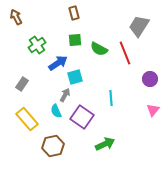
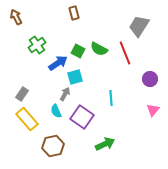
green square: moved 3 px right, 11 px down; rotated 32 degrees clockwise
gray rectangle: moved 10 px down
gray arrow: moved 1 px up
